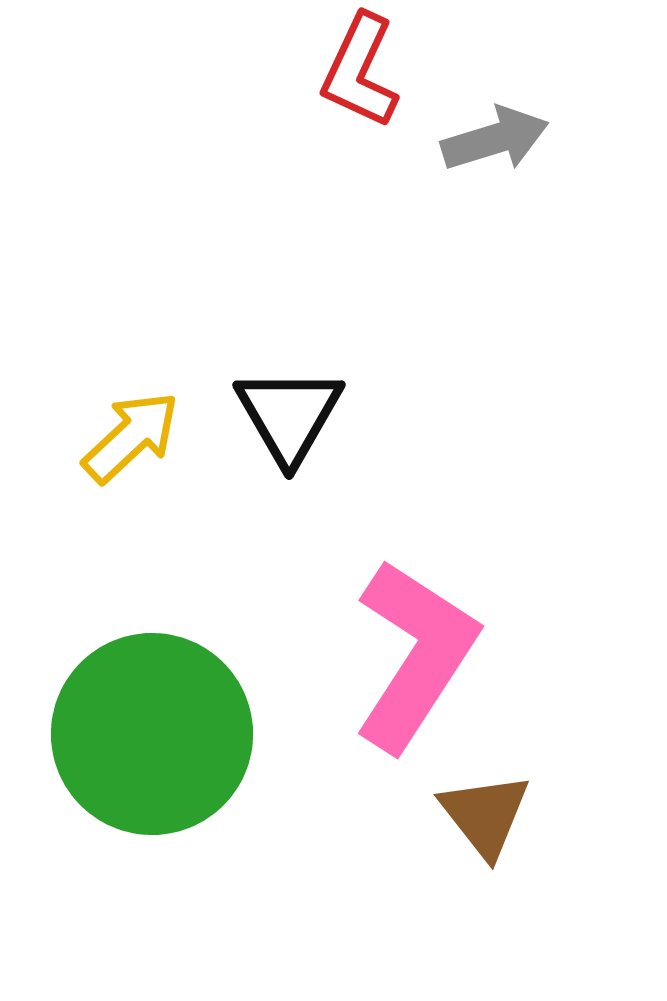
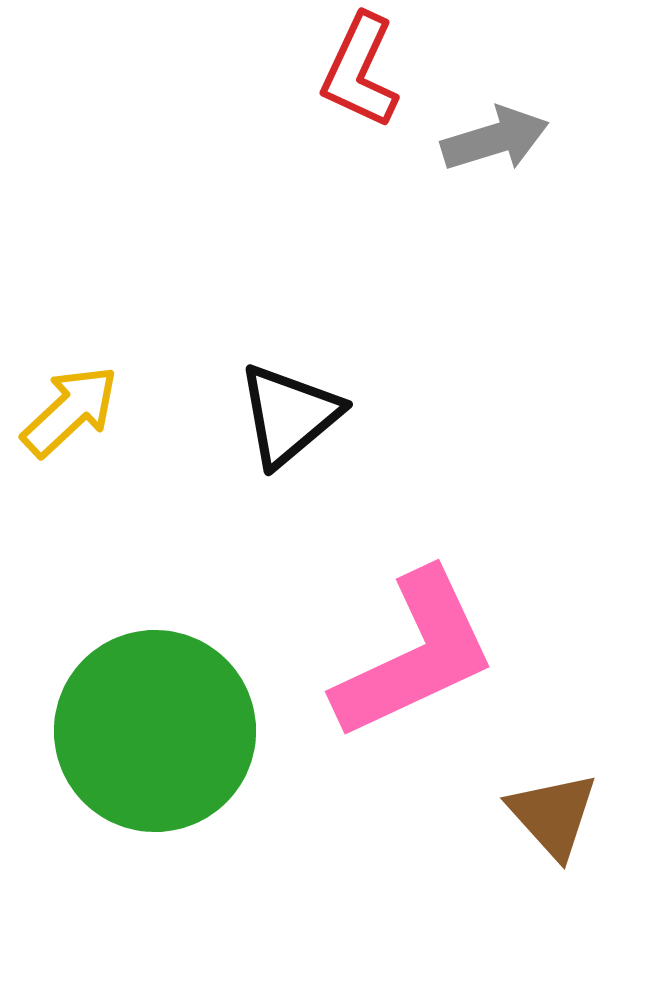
black triangle: rotated 20 degrees clockwise
yellow arrow: moved 61 px left, 26 px up
pink L-shape: rotated 32 degrees clockwise
green circle: moved 3 px right, 3 px up
brown triangle: moved 68 px right; rotated 4 degrees counterclockwise
